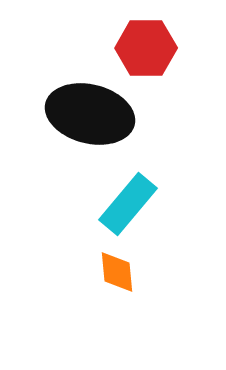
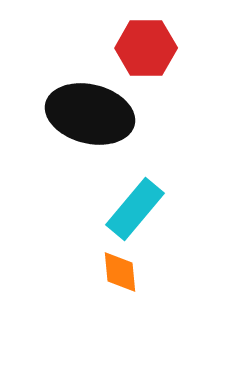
cyan rectangle: moved 7 px right, 5 px down
orange diamond: moved 3 px right
